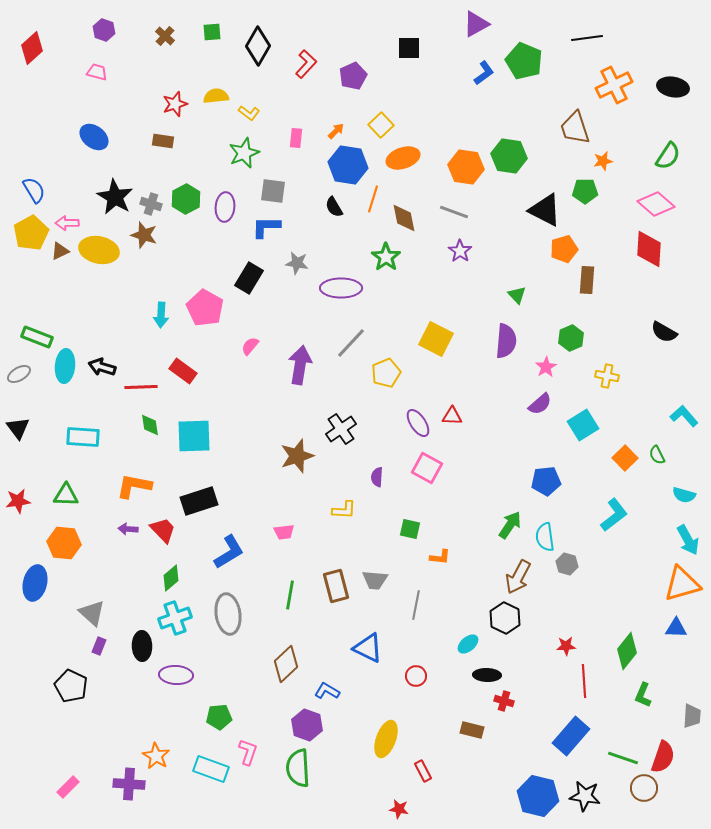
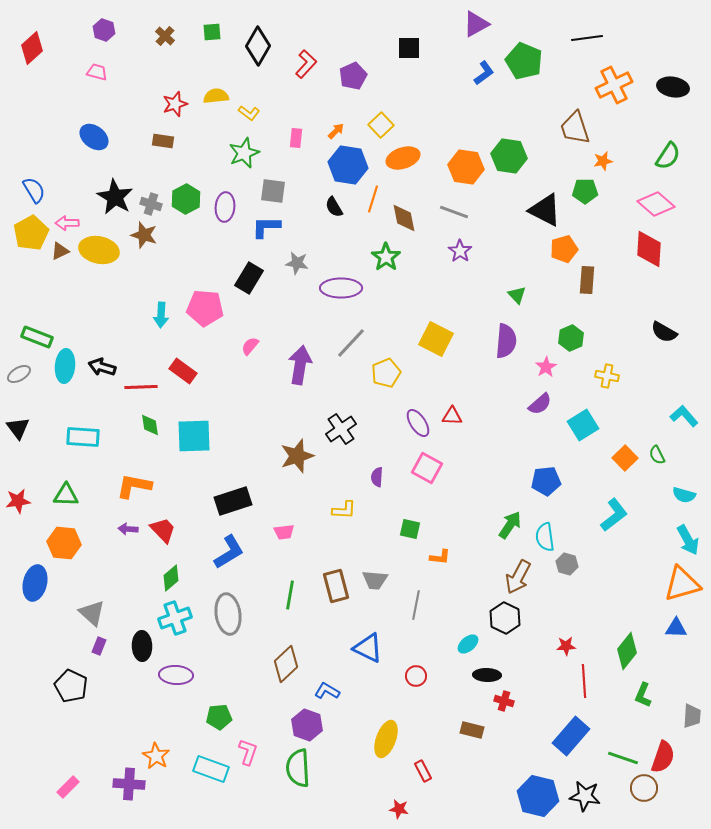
pink pentagon at (205, 308): rotated 24 degrees counterclockwise
black rectangle at (199, 501): moved 34 px right
